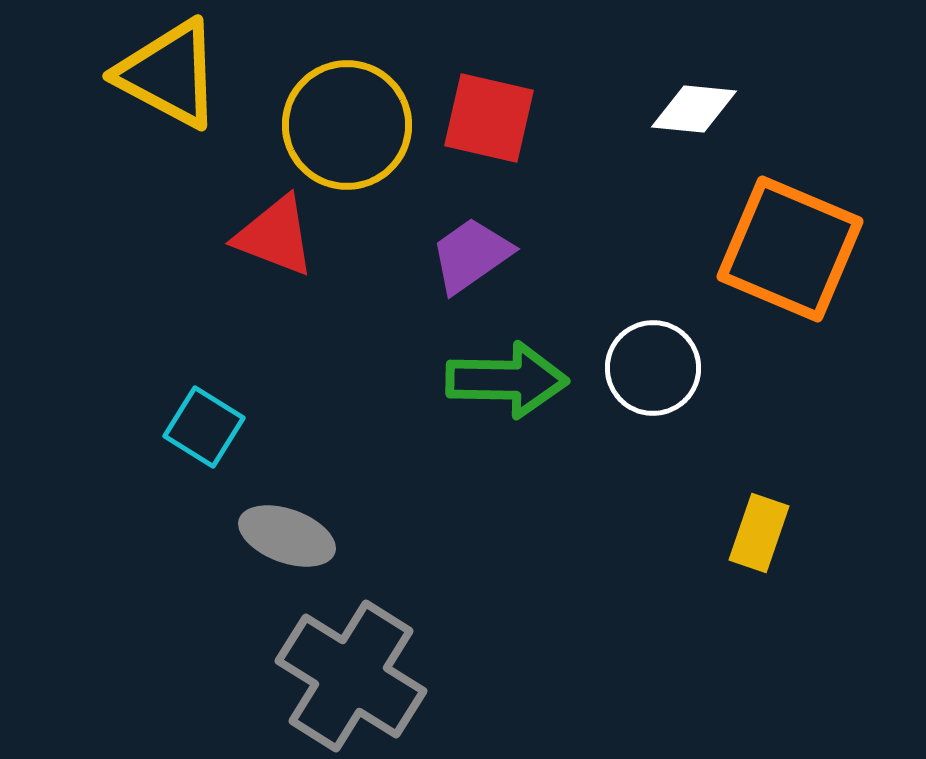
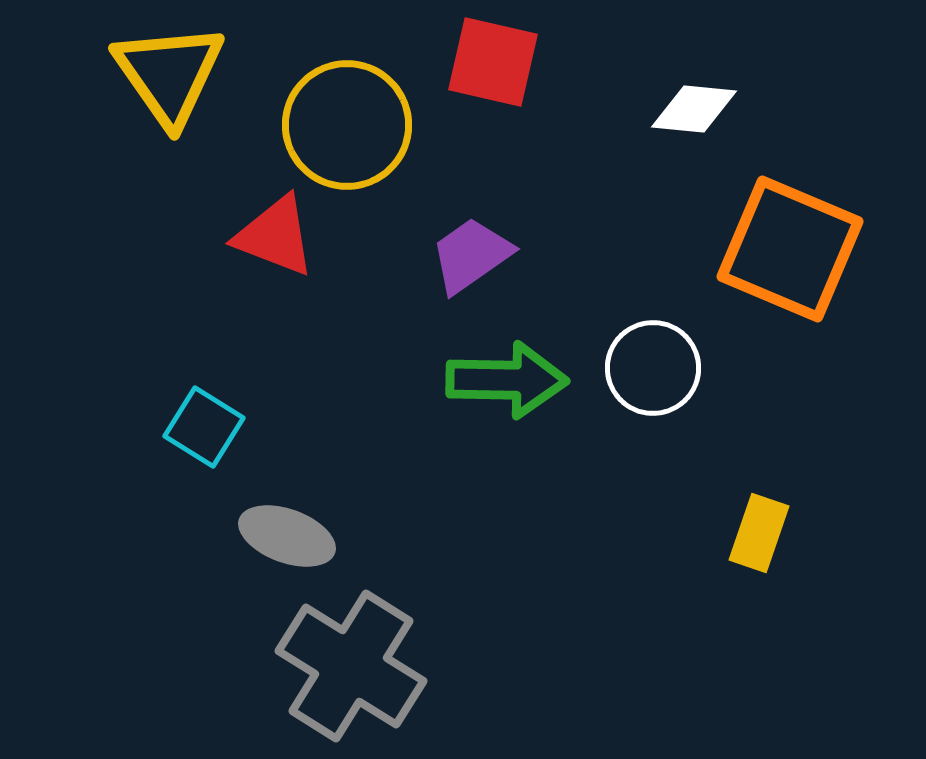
yellow triangle: rotated 27 degrees clockwise
red square: moved 4 px right, 56 px up
gray cross: moved 10 px up
